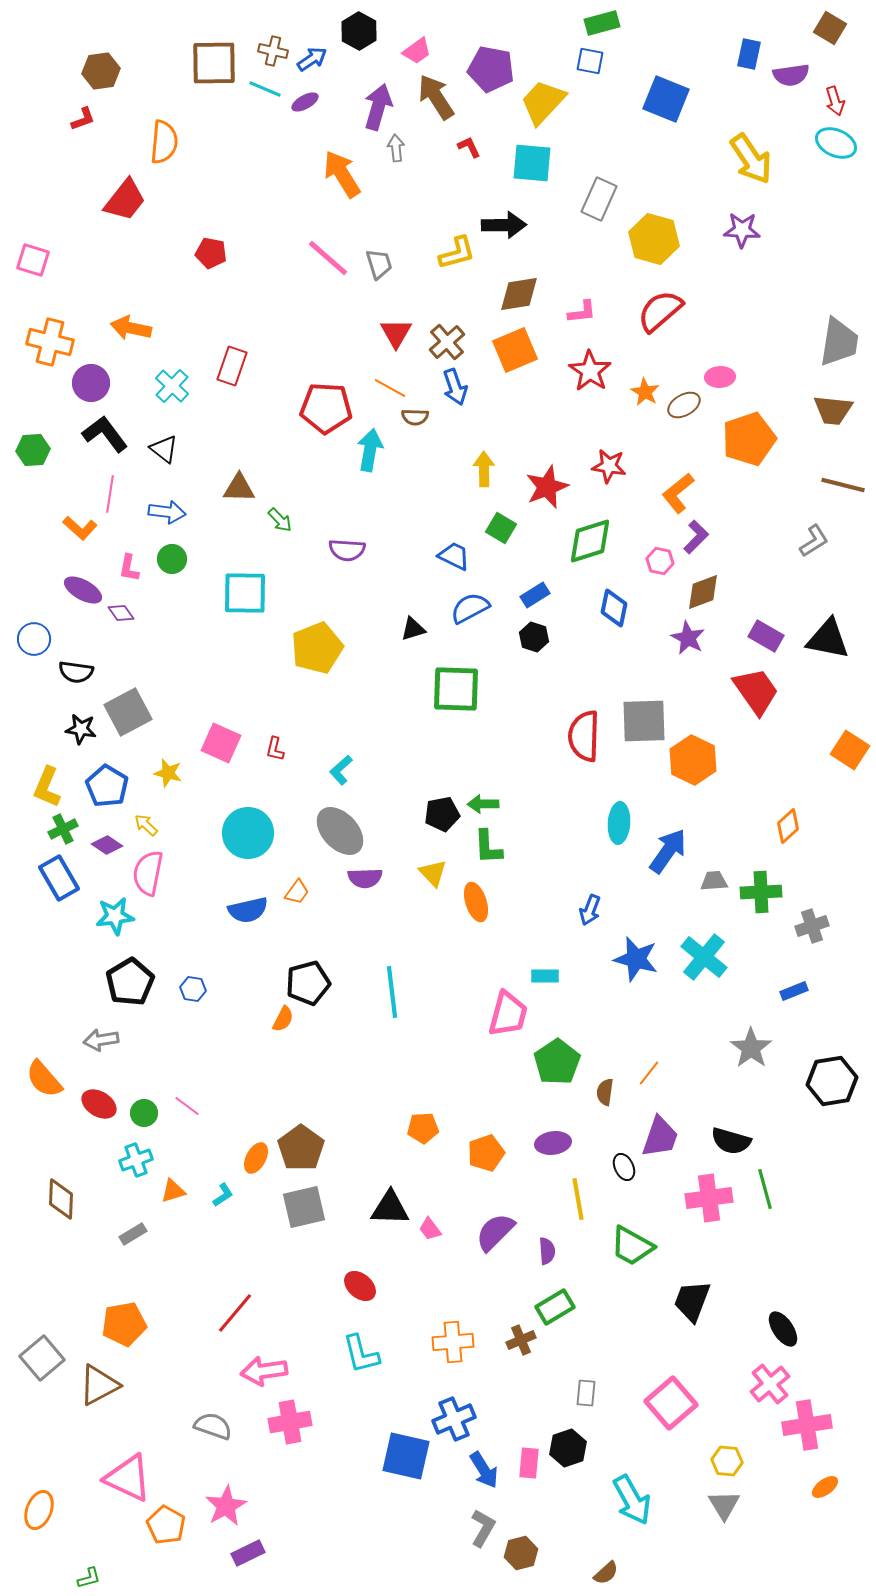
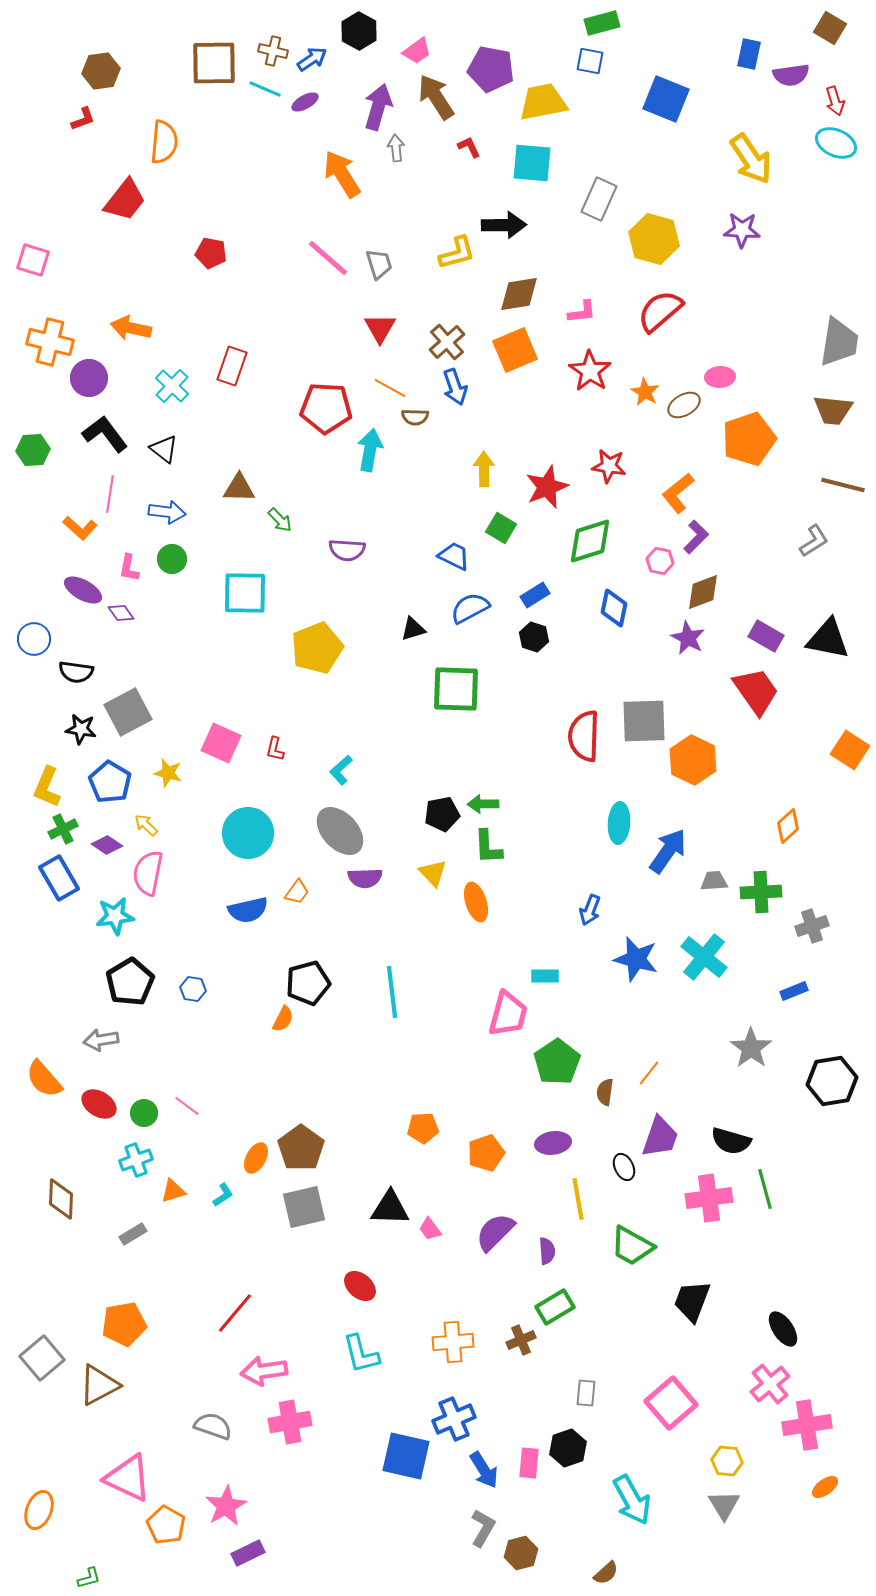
yellow trapezoid at (543, 102): rotated 36 degrees clockwise
red triangle at (396, 333): moved 16 px left, 5 px up
purple circle at (91, 383): moved 2 px left, 5 px up
blue pentagon at (107, 786): moved 3 px right, 4 px up
